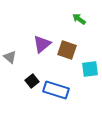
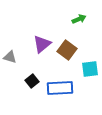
green arrow: rotated 120 degrees clockwise
brown square: rotated 18 degrees clockwise
gray triangle: rotated 24 degrees counterclockwise
blue rectangle: moved 4 px right, 2 px up; rotated 20 degrees counterclockwise
